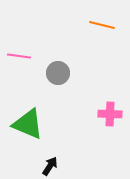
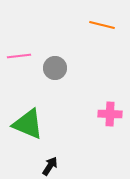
pink line: rotated 15 degrees counterclockwise
gray circle: moved 3 px left, 5 px up
